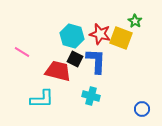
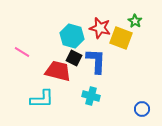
red star: moved 6 px up
black square: moved 1 px left, 1 px up
